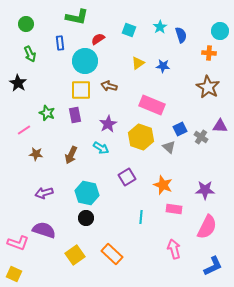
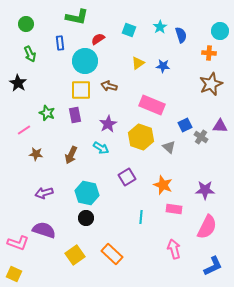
brown star at (208, 87): moved 3 px right, 3 px up; rotated 20 degrees clockwise
blue square at (180, 129): moved 5 px right, 4 px up
